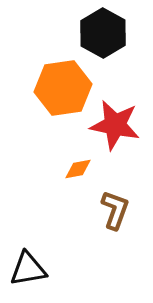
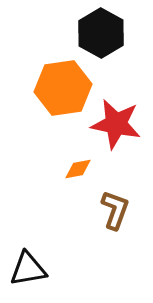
black hexagon: moved 2 px left
red star: moved 1 px right, 1 px up
